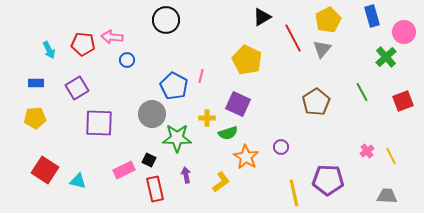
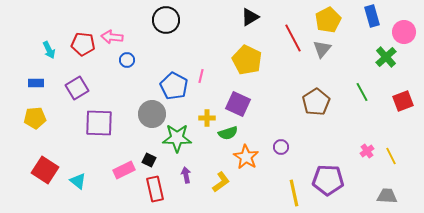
black triangle at (262, 17): moved 12 px left
cyan triangle at (78, 181): rotated 24 degrees clockwise
